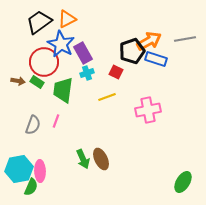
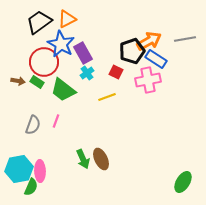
blue rectangle: rotated 15 degrees clockwise
cyan cross: rotated 16 degrees counterclockwise
green trapezoid: rotated 60 degrees counterclockwise
pink cross: moved 30 px up
